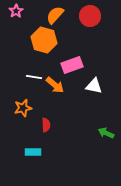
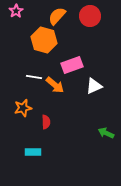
orange semicircle: moved 2 px right, 1 px down
white triangle: rotated 36 degrees counterclockwise
red semicircle: moved 3 px up
